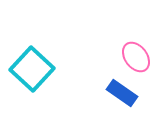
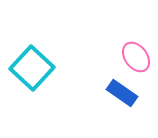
cyan square: moved 1 px up
